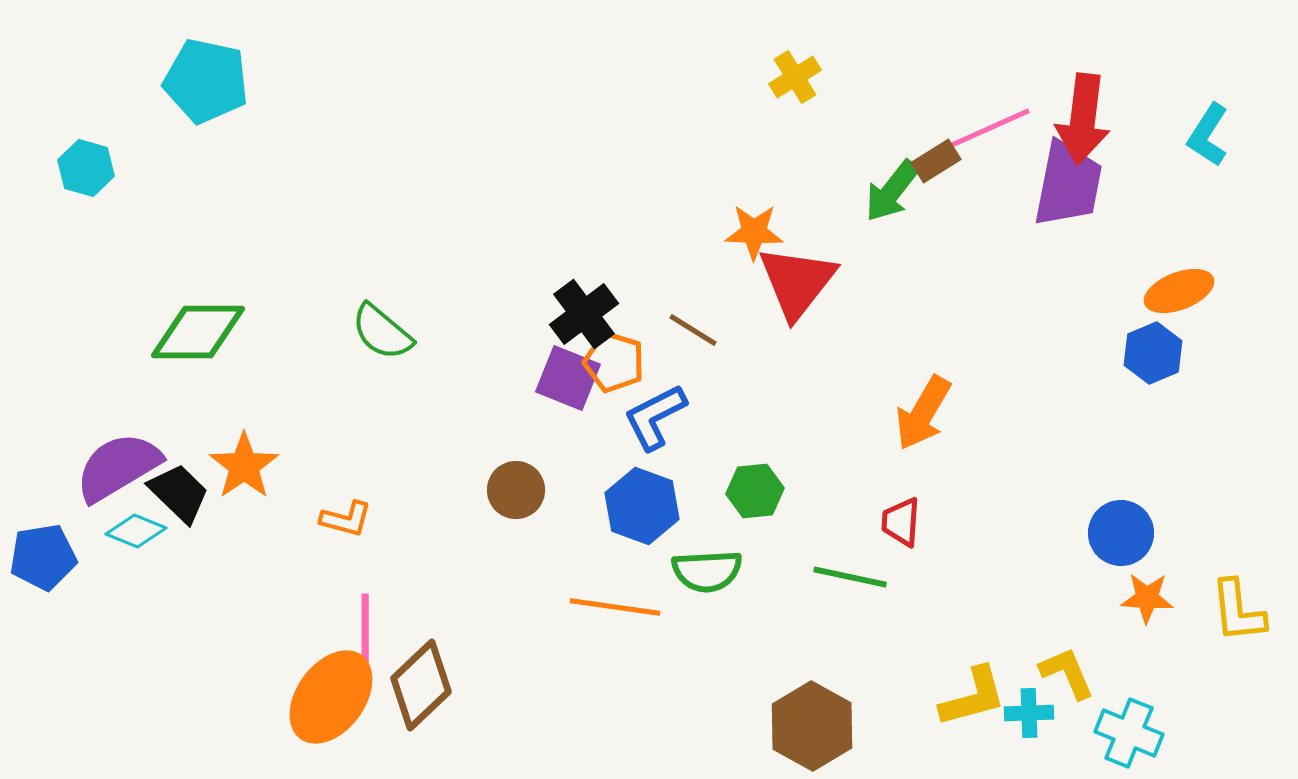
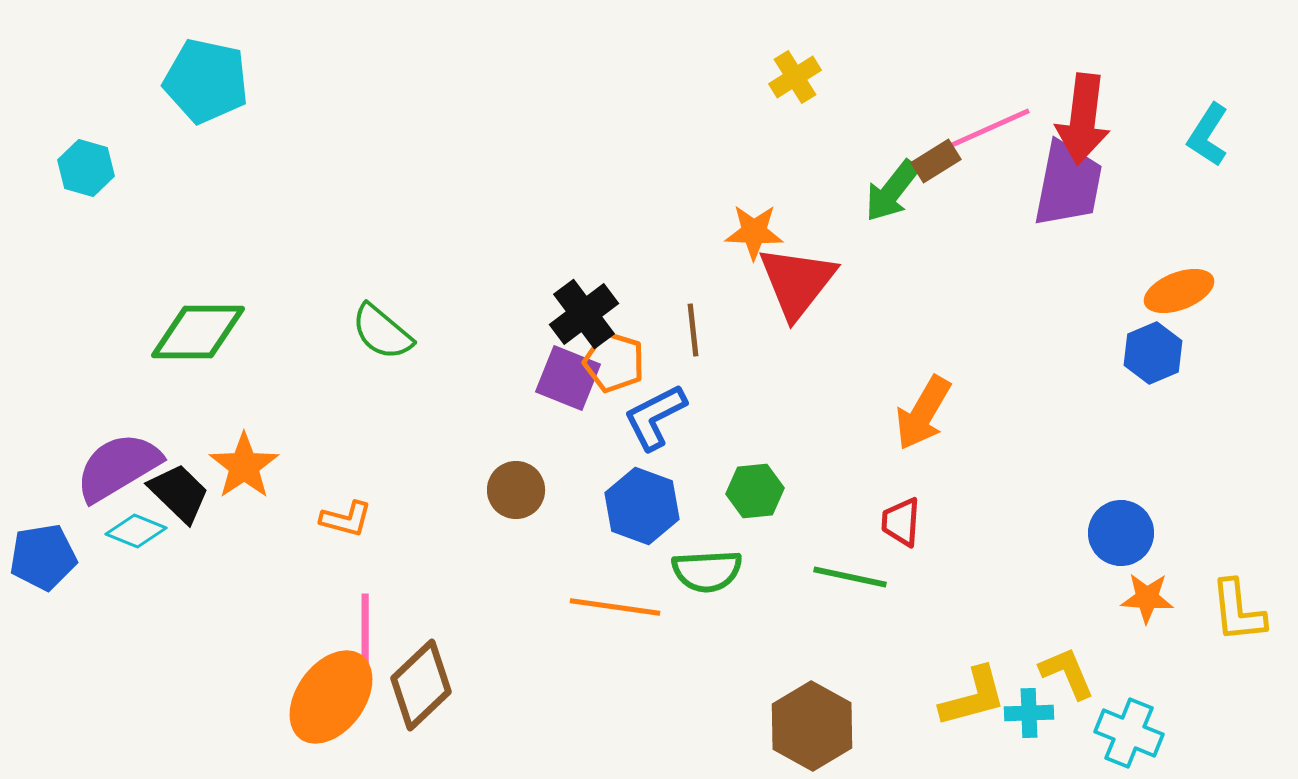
brown line at (693, 330): rotated 52 degrees clockwise
